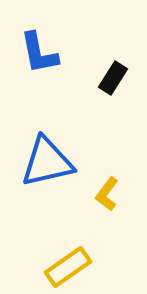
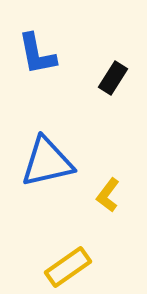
blue L-shape: moved 2 px left, 1 px down
yellow L-shape: moved 1 px right, 1 px down
